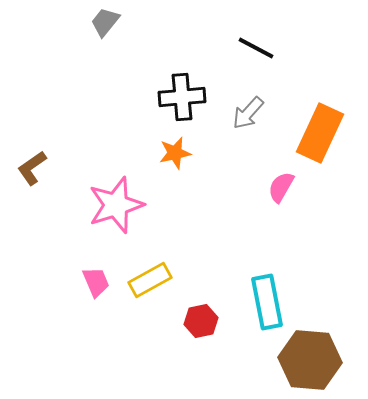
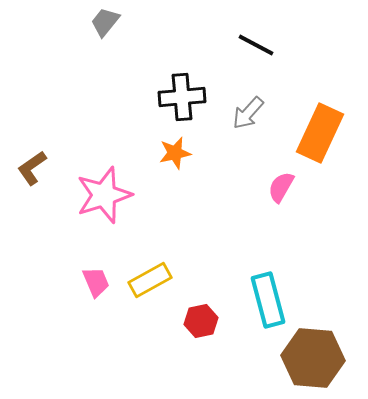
black line: moved 3 px up
pink star: moved 12 px left, 10 px up
cyan rectangle: moved 1 px right, 2 px up; rotated 4 degrees counterclockwise
brown hexagon: moved 3 px right, 2 px up
